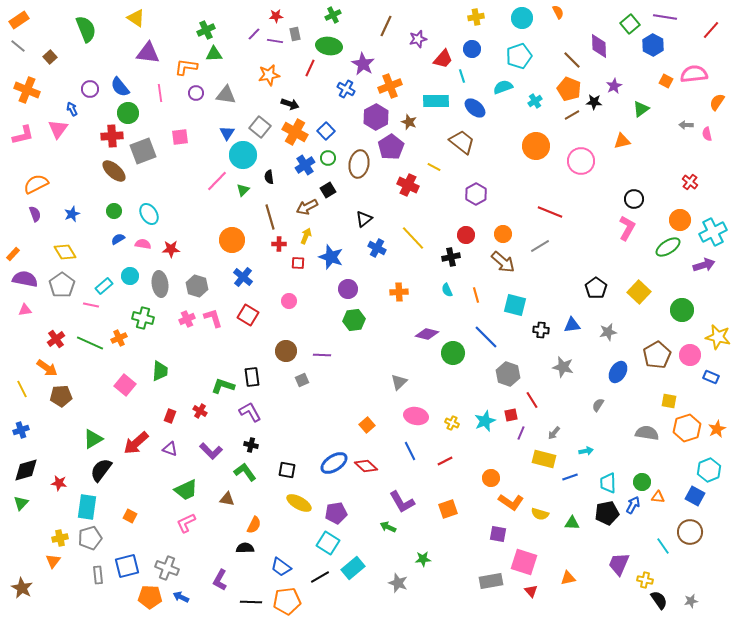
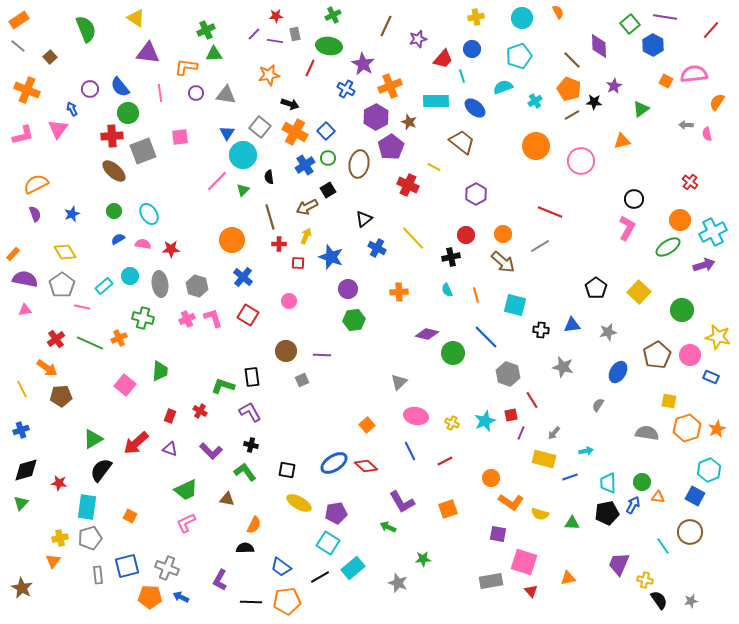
pink line at (91, 305): moved 9 px left, 2 px down
